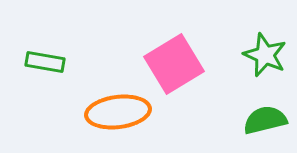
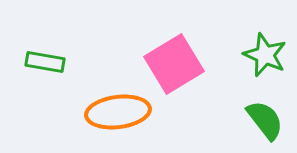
green semicircle: rotated 66 degrees clockwise
